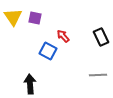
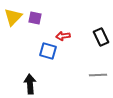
yellow triangle: rotated 18 degrees clockwise
red arrow: rotated 56 degrees counterclockwise
blue square: rotated 12 degrees counterclockwise
